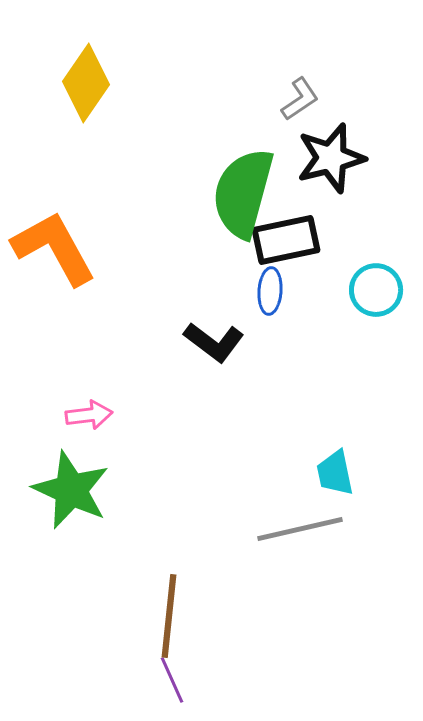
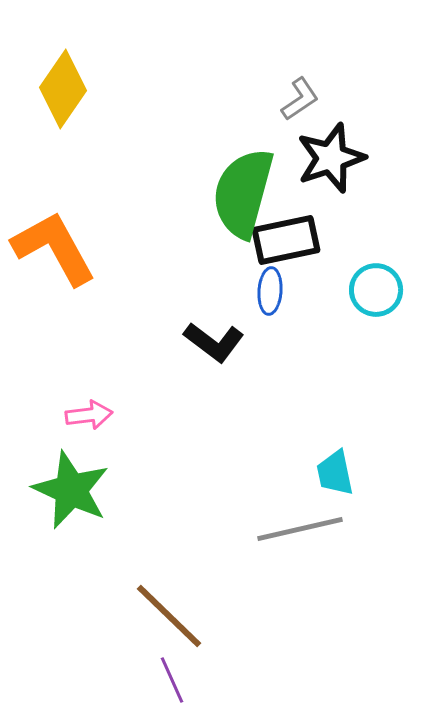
yellow diamond: moved 23 px left, 6 px down
black star: rotated 4 degrees counterclockwise
brown line: rotated 52 degrees counterclockwise
